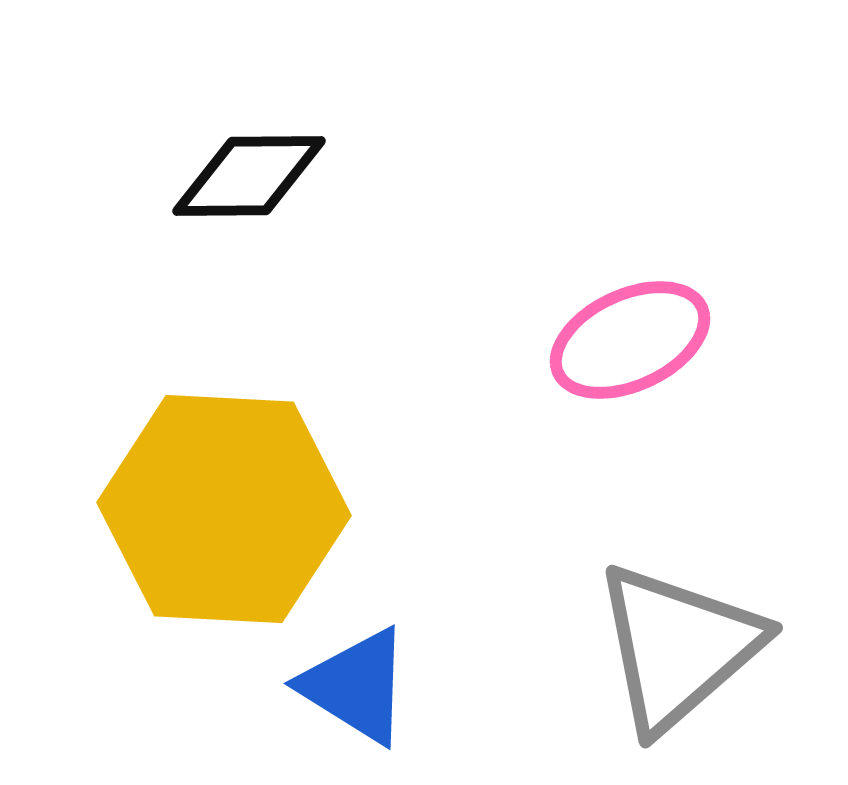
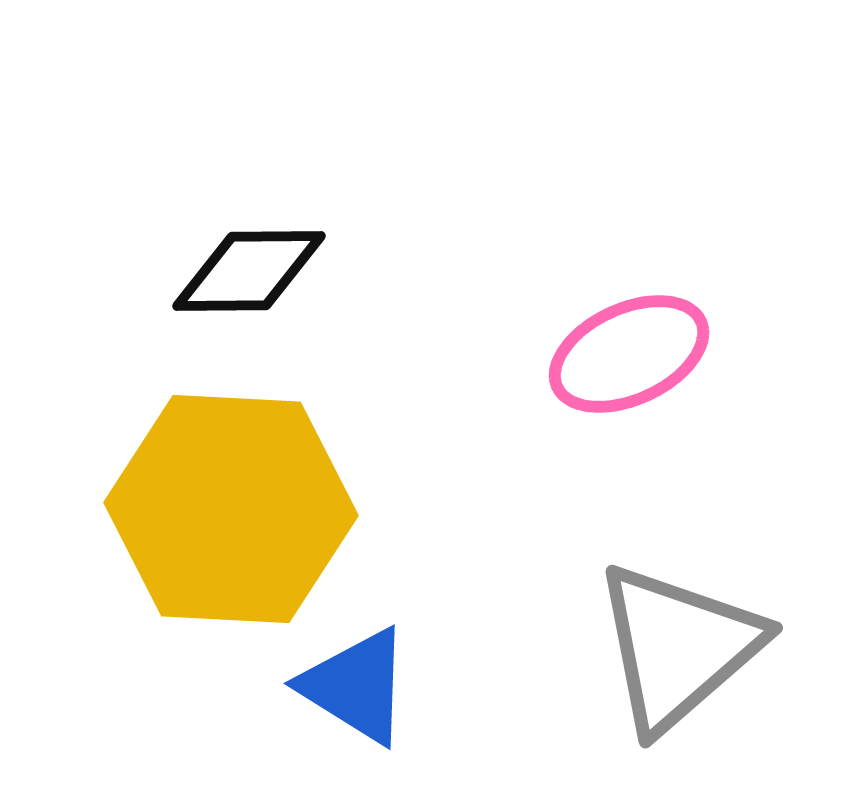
black diamond: moved 95 px down
pink ellipse: moved 1 px left, 14 px down
yellow hexagon: moved 7 px right
